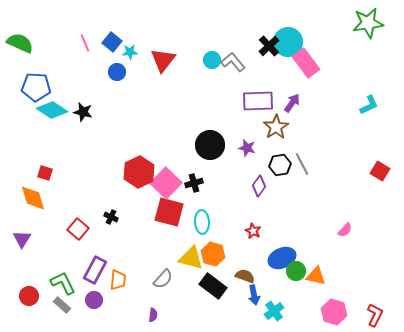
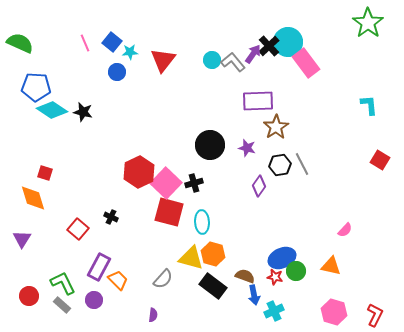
green star at (368, 23): rotated 28 degrees counterclockwise
purple arrow at (292, 103): moved 39 px left, 49 px up
cyan L-shape at (369, 105): rotated 70 degrees counterclockwise
red square at (380, 171): moved 11 px up
red star at (253, 231): moved 22 px right, 46 px down; rotated 14 degrees counterclockwise
purple rectangle at (95, 270): moved 4 px right, 3 px up
orange triangle at (316, 276): moved 15 px right, 10 px up
orange trapezoid at (118, 280): rotated 50 degrees counterclockwise
cyan cross at (274, 311): rotated 12 degrees clockwise
